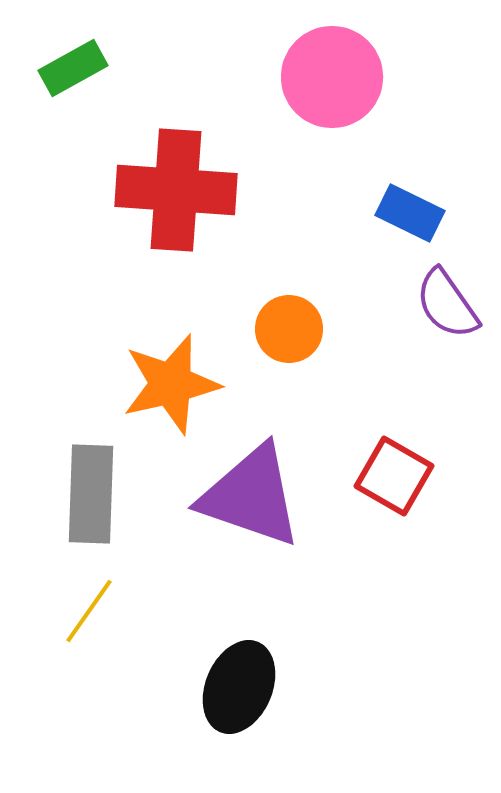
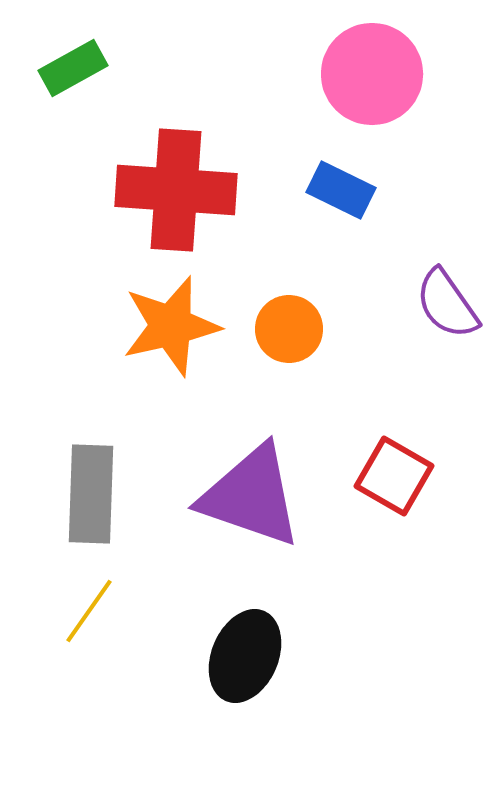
pink circle: moved 40 px right, 3 px up
blue rectangle: moved 69 px left, 23 px up
orange star: moved 58 px up
black ellipse: moved 6 px right, 31 px up
